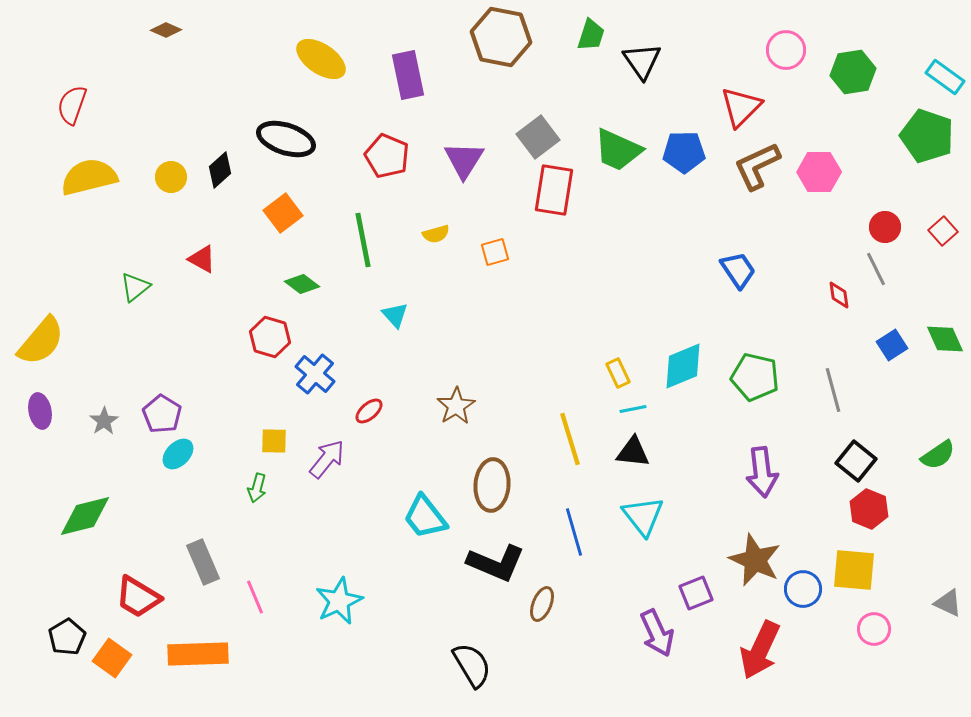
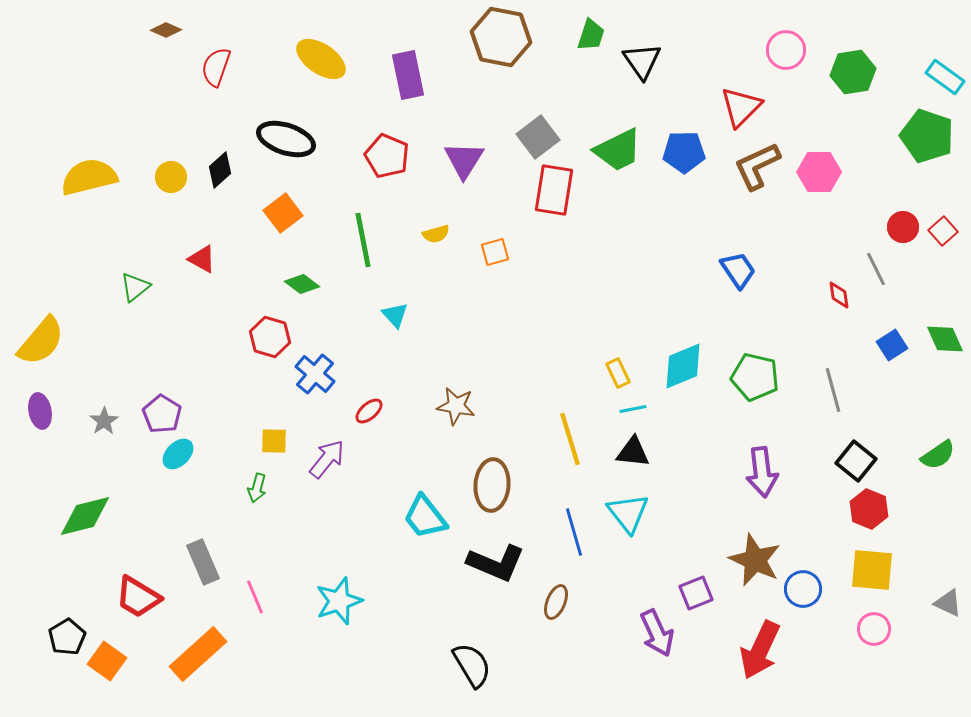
red semicircle at (72, 105): moved 144 px right, 38 px up
green trapezoid at (618, 150): rotated 50 degrees counterclockwise
red circle at (885, 227): moved 18 px right
brown star at (456, 406): rotated 30 degrees counterclockwise
cyan triangle at (643, 516): moved 15 px left, 3 px up
yellow square at (854, 570): moved 18 px right
cyan star at (339, 601): rotated 6 degrees clockwise
brown ellipse at (542, 604): moved 14 px right, 2 px up
orange rectangle at (198, 654): rotated 40 degrees counterclockwise
orange square at (112, 658): moved 5 px left, 3 px down
